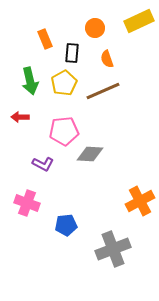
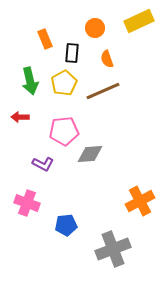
gray diamond: rotated 8 degrees counterclockwise
